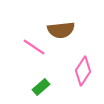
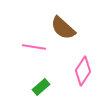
brown semicircle: moved 2 px right, 2 px up; rotated 48 degrees clockwise
pink line: rotated 25 degrees counterclockwise
